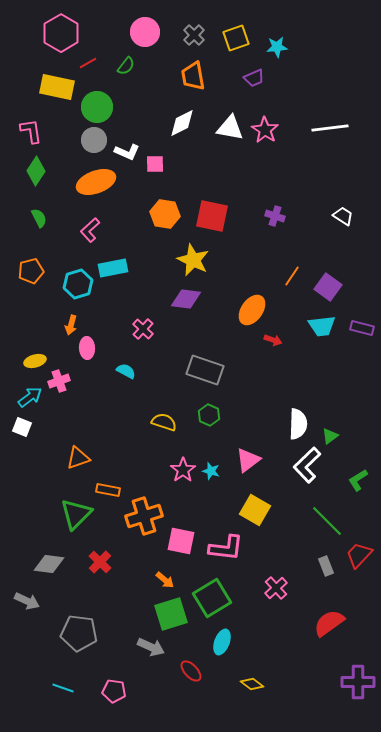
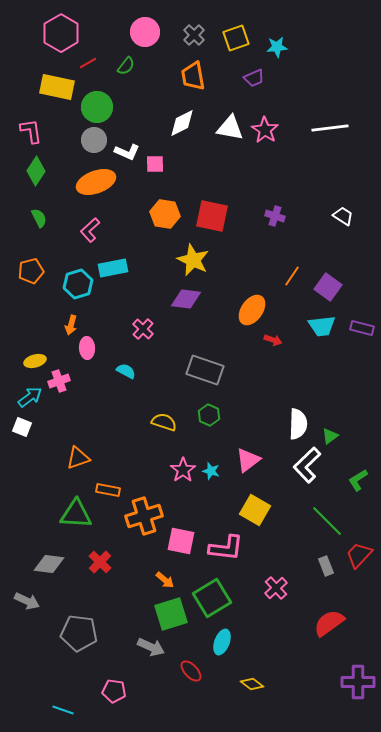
green triangle at (76, 514): rotated 48 degrees clockwise
cyan line at (63, 688): moved 22 px down
